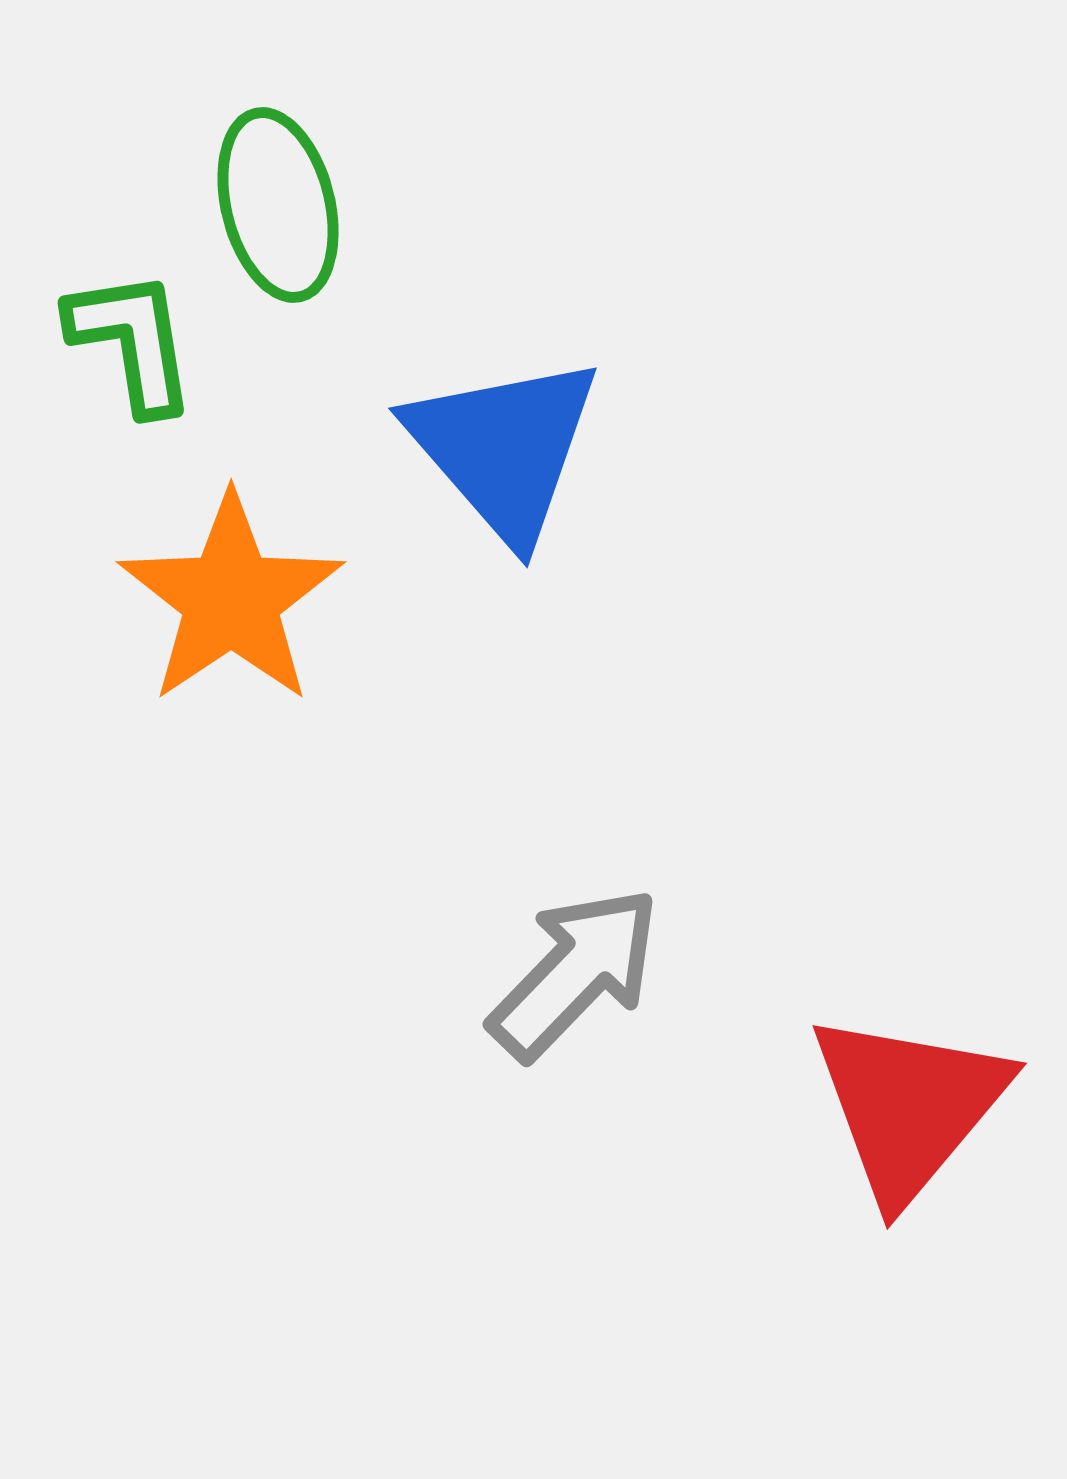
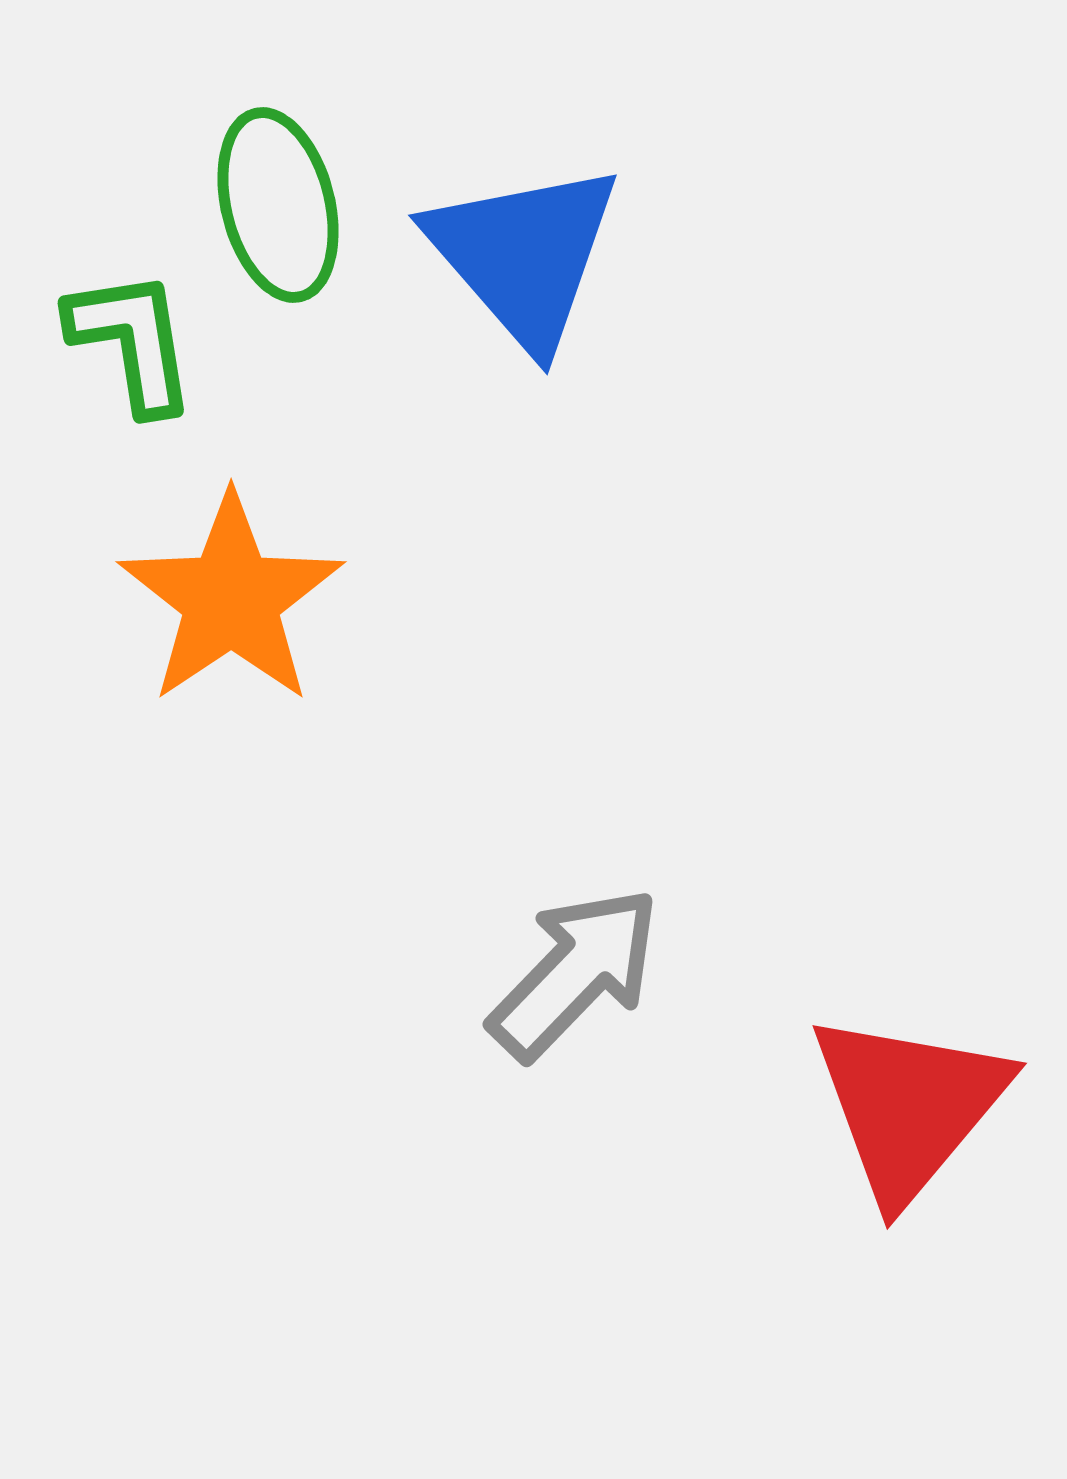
blue triangle: moved 20 px right, 193 px up
